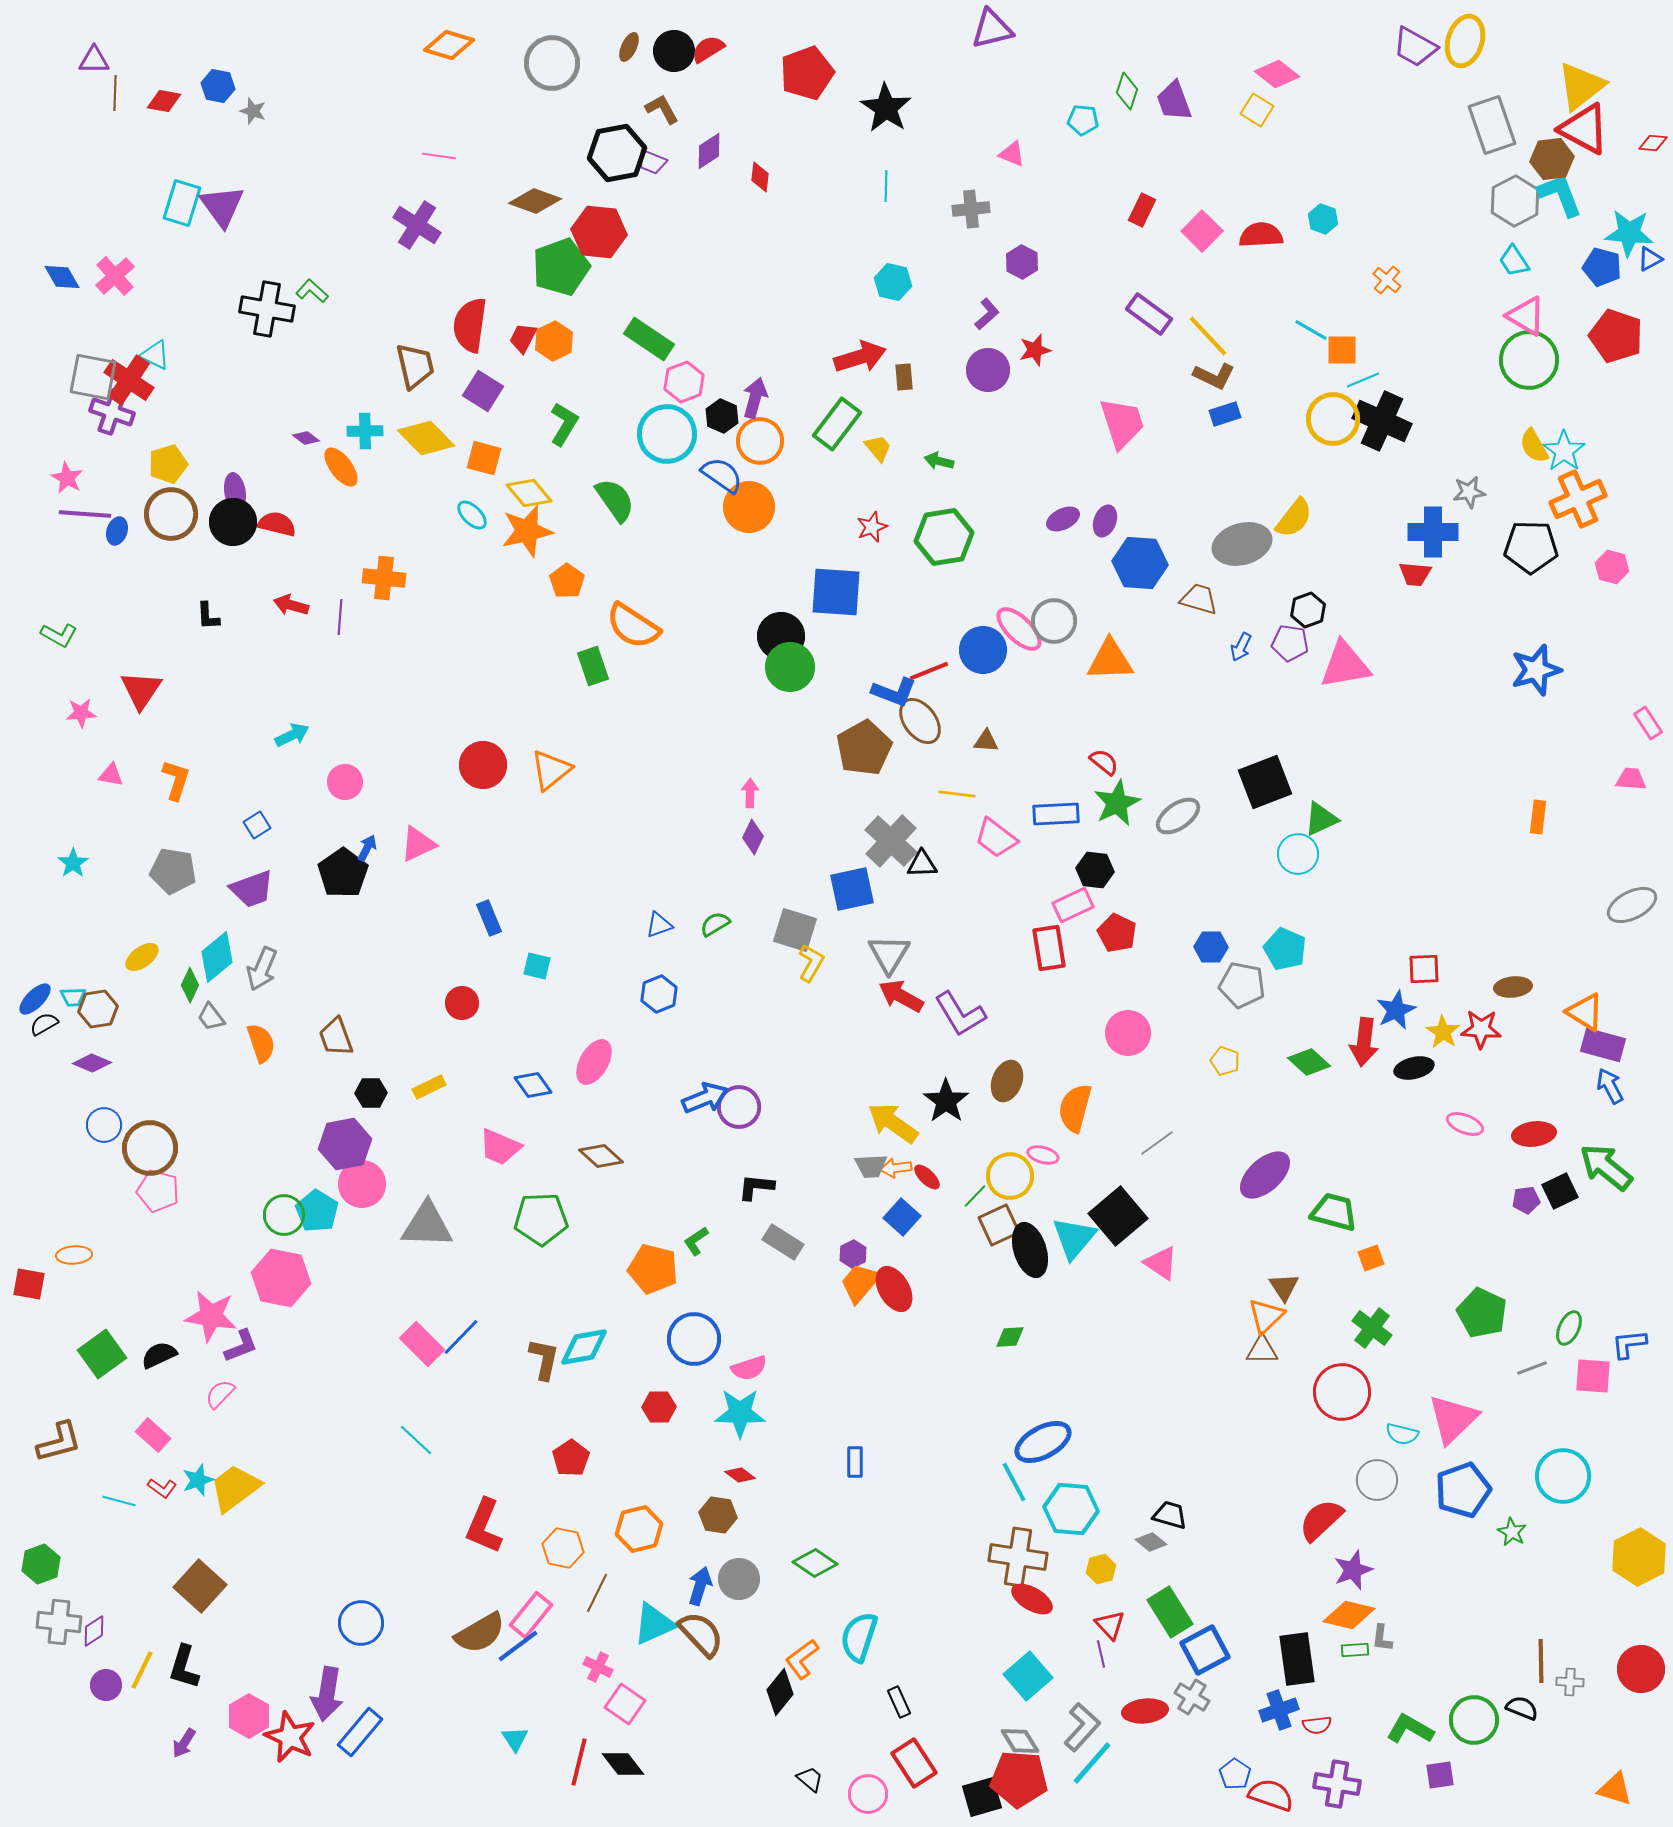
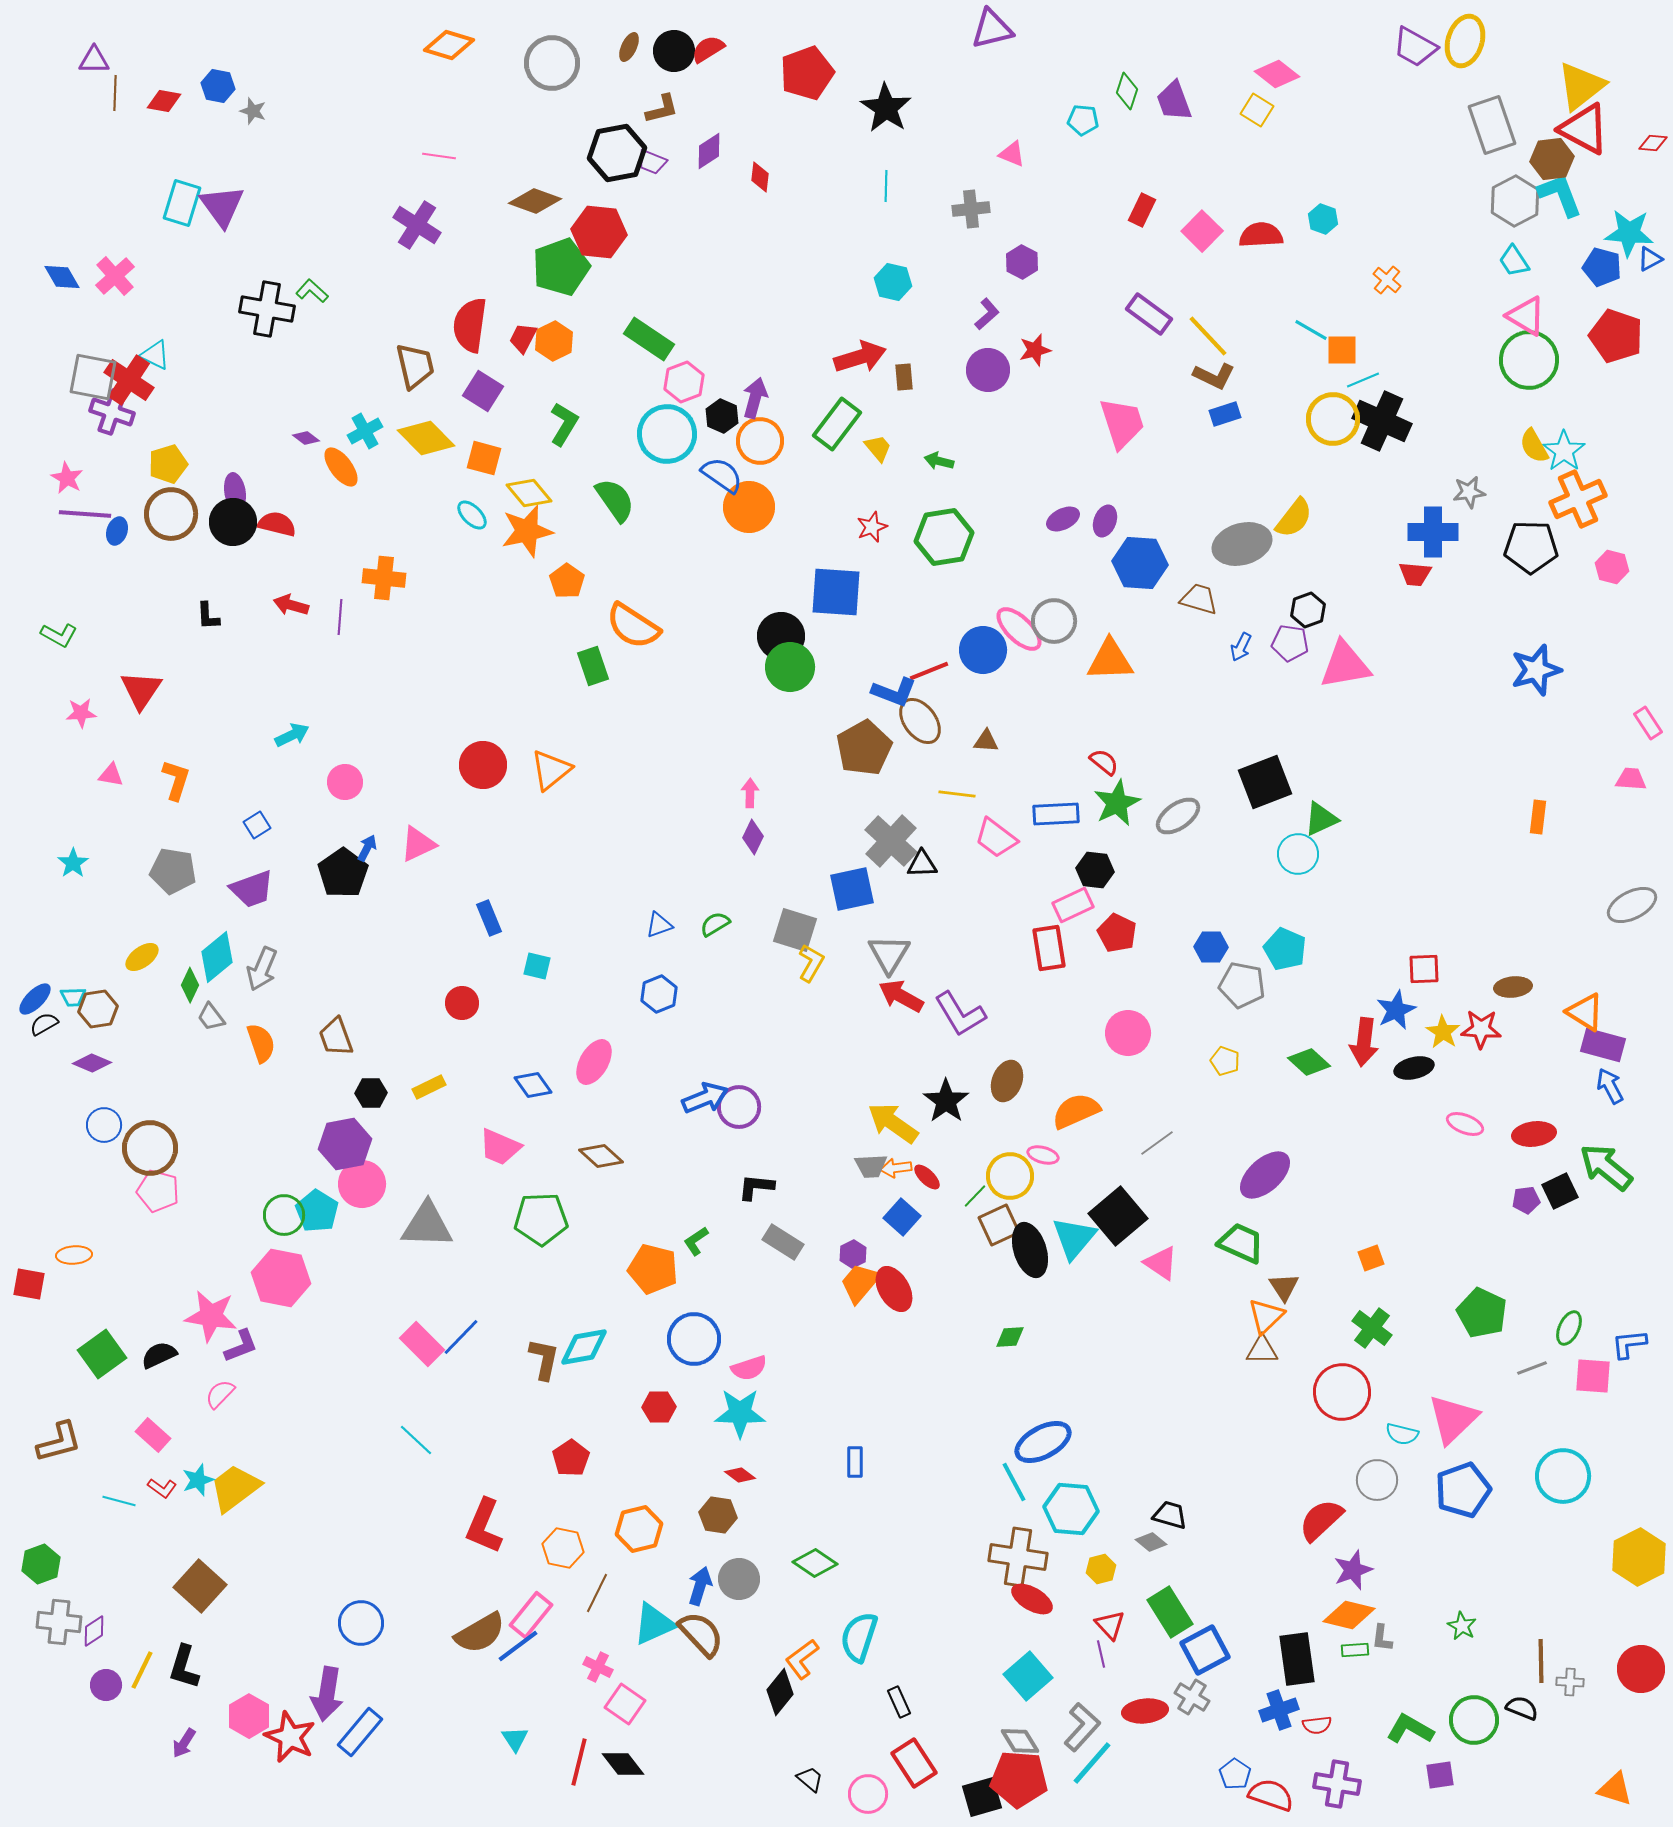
brown L-shape at (662, 109): rotated 105 degrees clockwise
cyan cross at (365, 431): rotated 28 degrees counterclockwise
orange semicircle at (1075, 1108): moved 1 px right, 3 px down; rotated 51 degrees clockwise
green trapezoid at (1334, 1212): moved 93 px left, 31 px down; rotated 9 degrees clockwise
green star at (1512, 1532): moved 50 px left, 94 px down
